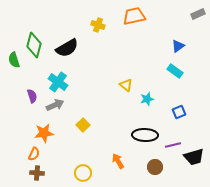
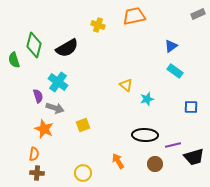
blue triangle: moved 7 px left
purple semicircle: moved 6 px right
gray arrow: moved 3 px down; rotated 42 degrees clockwise
blue square: moved 12 px right, 5 px up; rotated 24 degrees clockwise
yellow square: rotated 24 degrees clockwise
orange star: moved 4 px up; rotated 30 degrees clockwise
orange semicircle: rotated 16 degrees counterclockwise
brown circle: moved 3 px up
